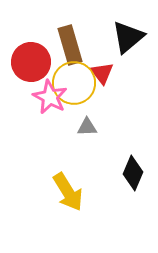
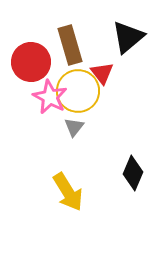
yellow circle: moved 4 px right, 8 px down
gray triangle: moved 13 px left; rotated 50 degrees counterclockwise
